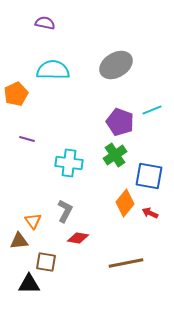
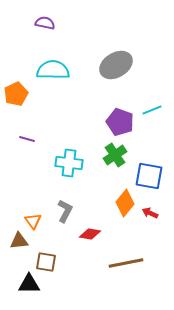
red diamond: moved 12 px right, 4 px up
